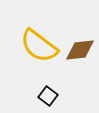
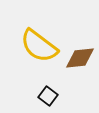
brown diamond: moved 8 px down
